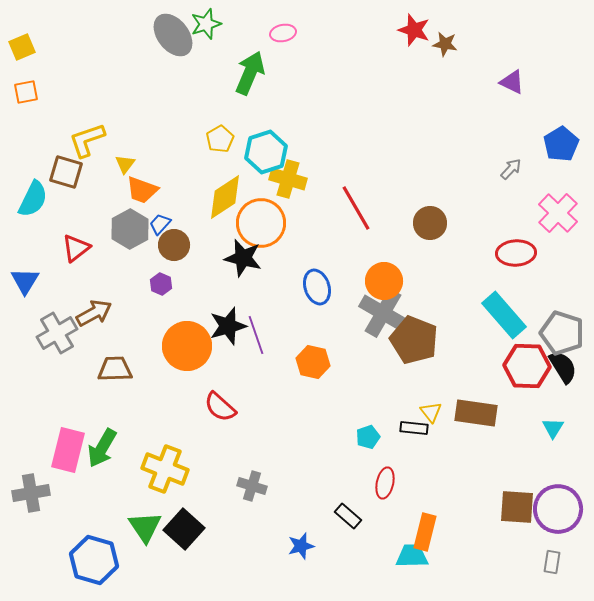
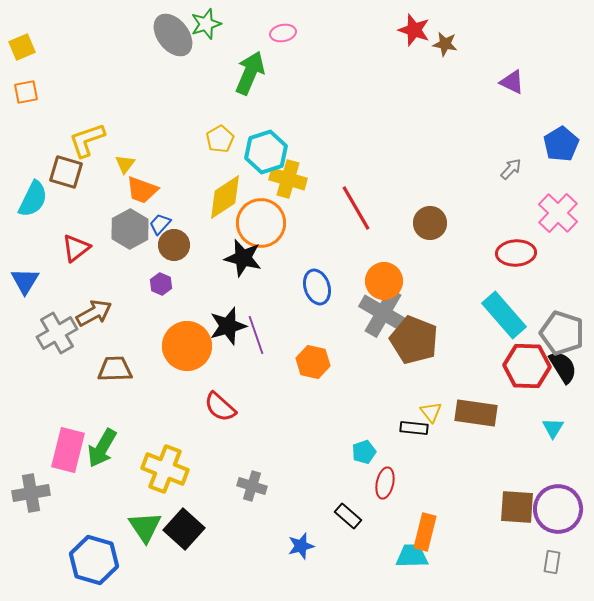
cyan pentagon at (368, 437): moved 4 px left, 15 px down
